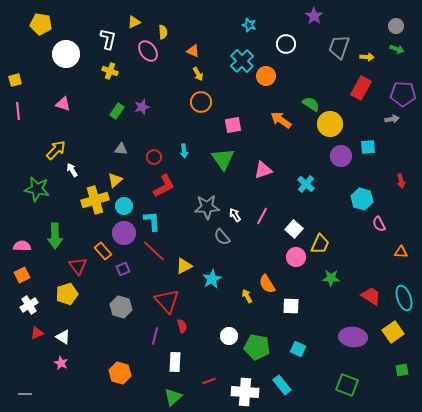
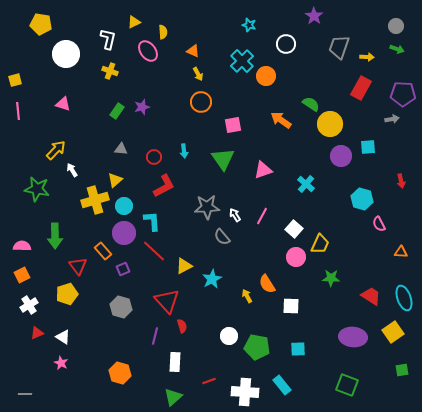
cyan square at (298, 349): rotated 28 degrees counterclockwise
